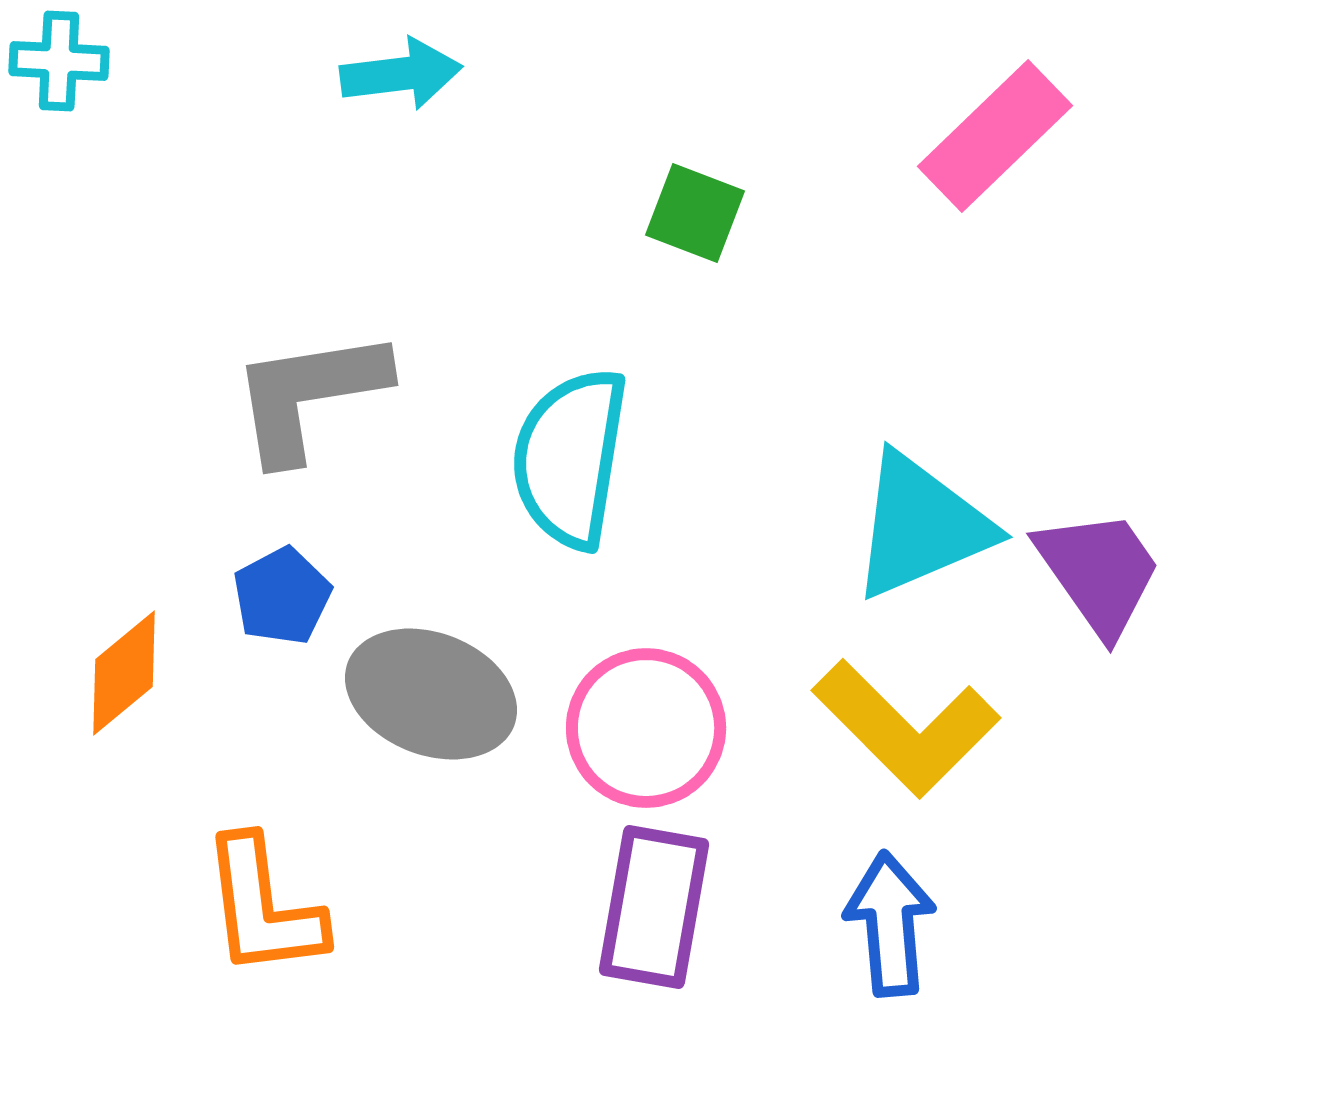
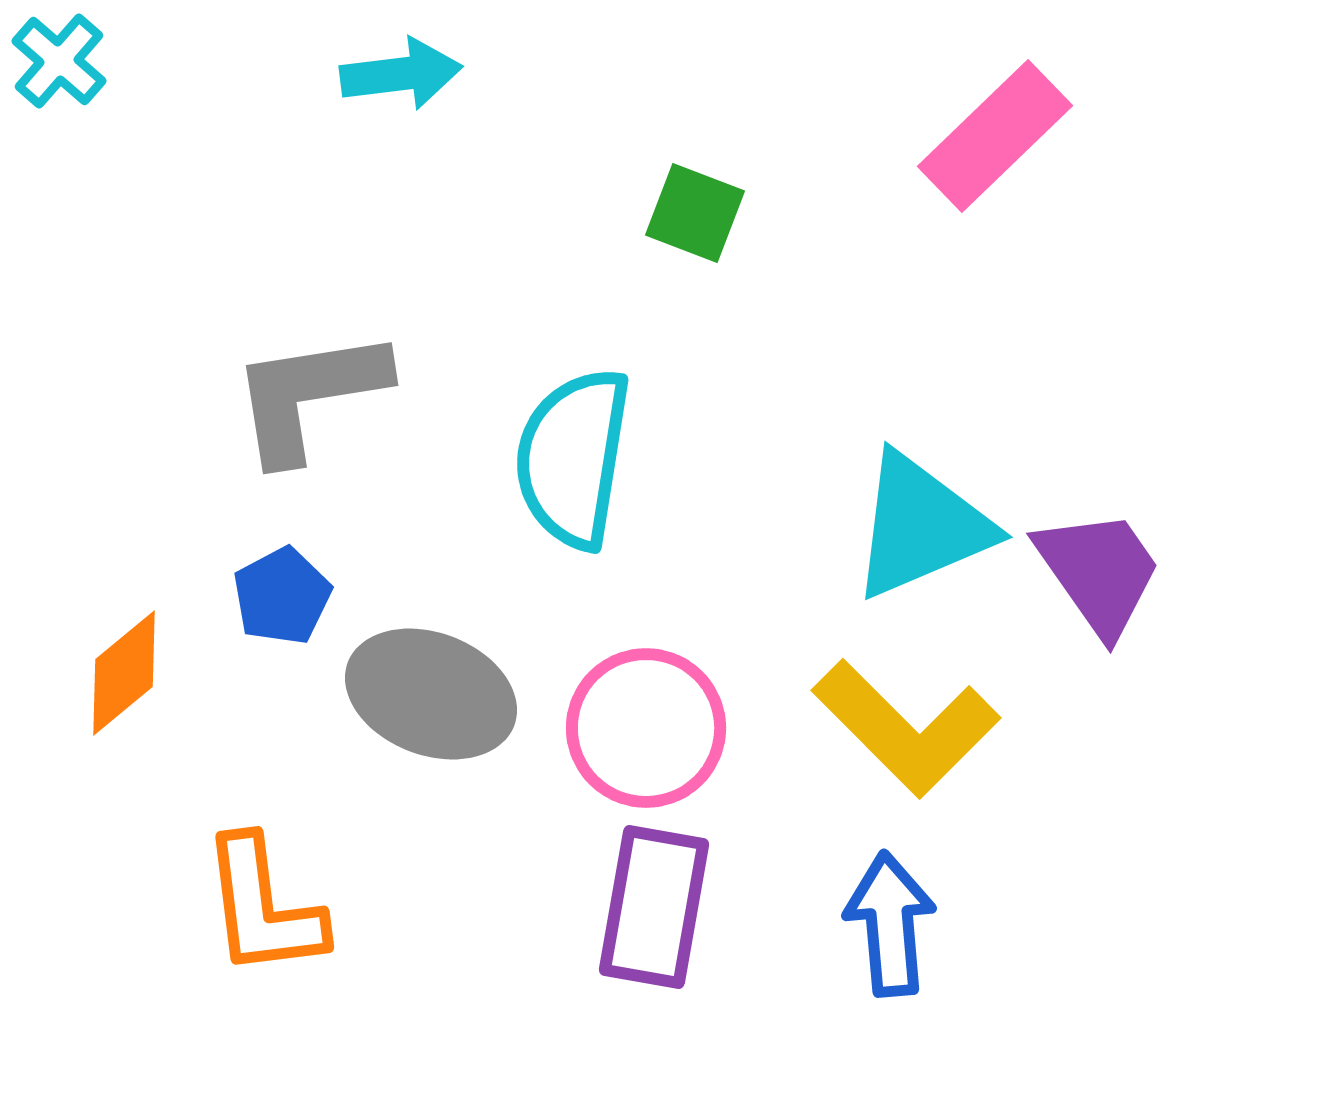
cyan cross: rotated 38 degrees clockwise
cyan semicircle: moved 3 px right
